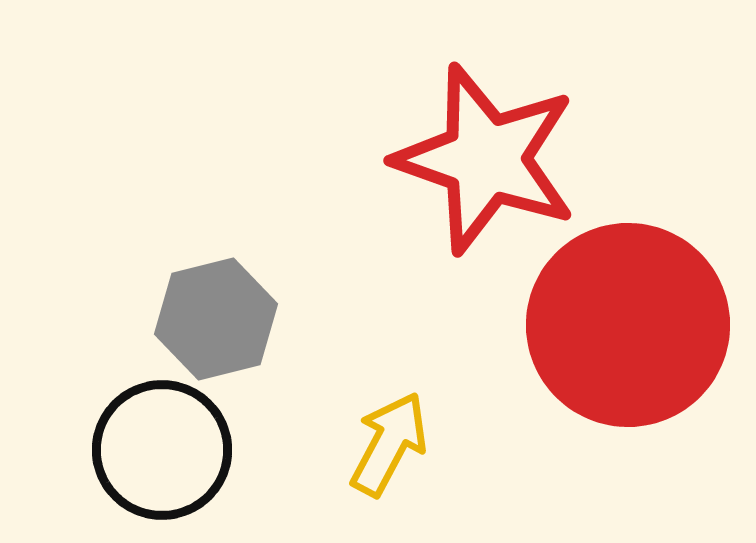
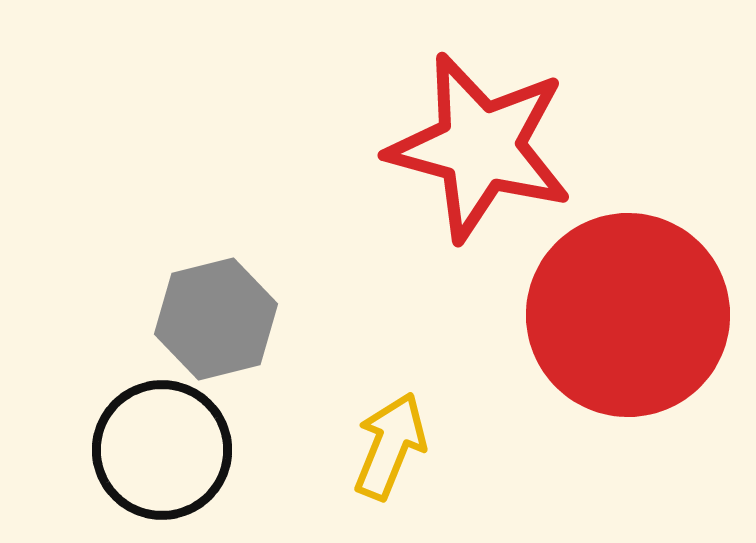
red star: moved 6 px left, 12 px up; rotated 4 degrees counterclockwise
red circle: moved 10 px up
yellow arrow: moved 1 px right, 2 px down; rotated 6 degrees counterclockwise
